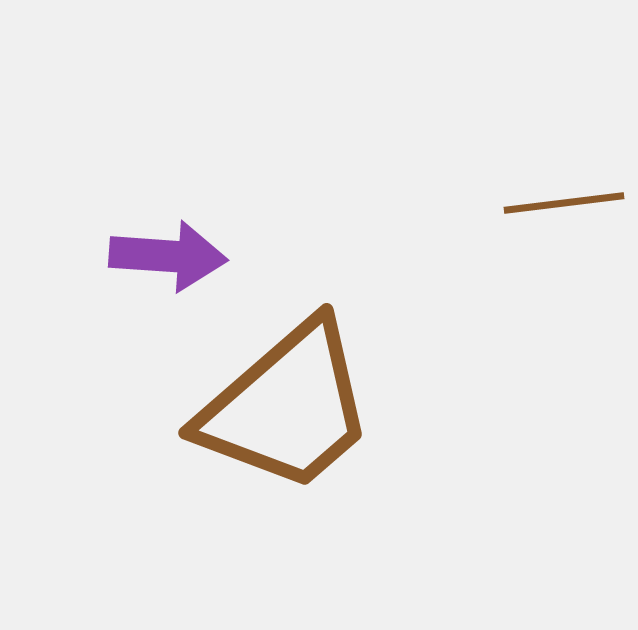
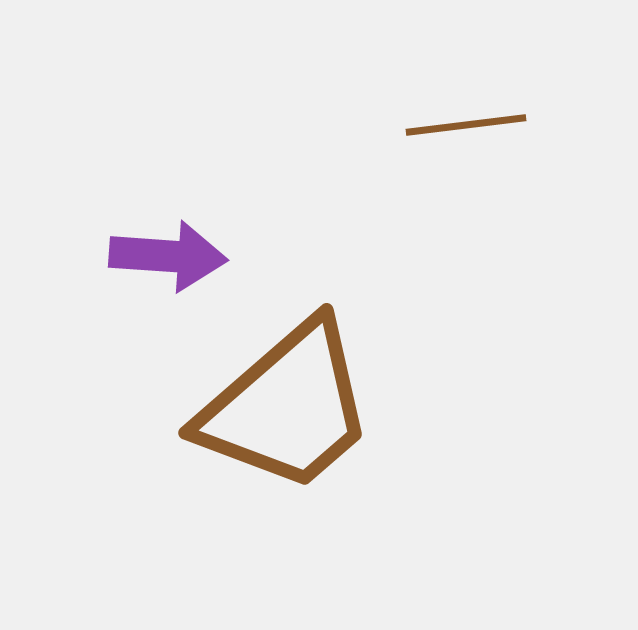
brown line: moved 98 px left, 78 px up
